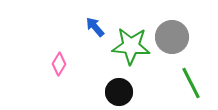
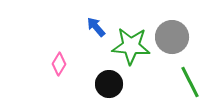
blue arrow: moved 1 px right
green line: moved 1 px left, 1 px up
black circle: moved 10 px left, 8 px up
